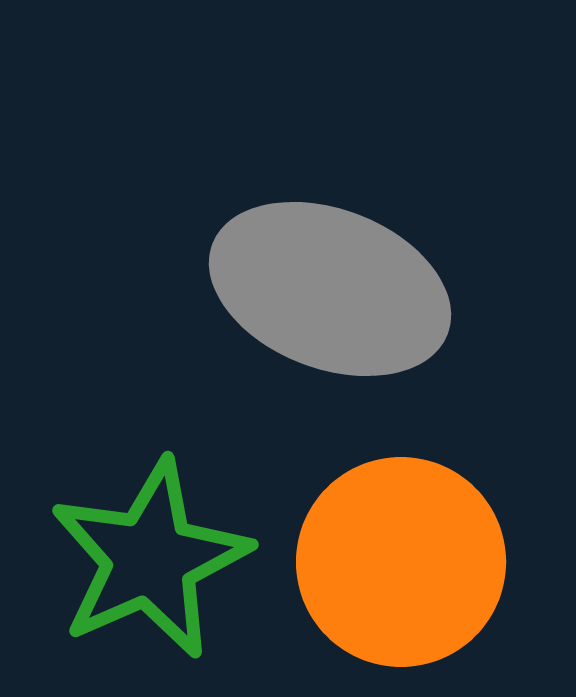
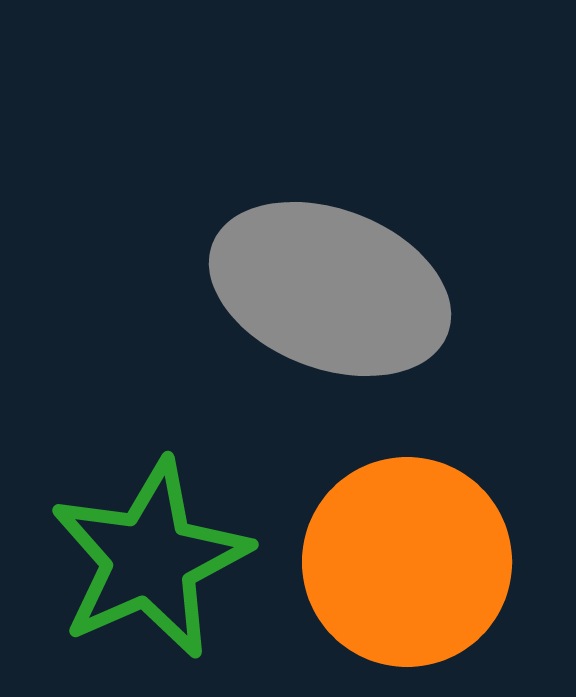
orange circle: moved 6 px right
